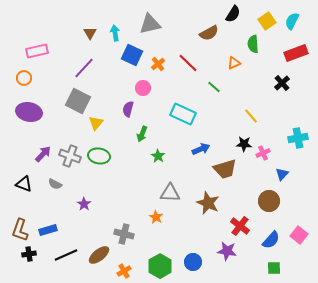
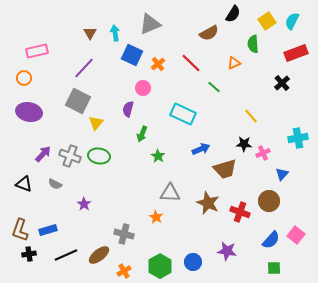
gray triangle at (150, 24): rotated 10 degrees counterclockwise
red line at (188, 63): moved 3 px right
red cross at (240, 226): moved 14 px up; rotated 18 degrees counterclockwise
pink square at (299, 235): moved 3 px left
